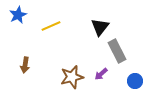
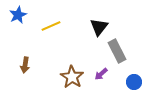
black triangle: moved 1 px left
brown star: rotated 25 degrees counterclockwise
blue circle: moved 1 px left, 1 px down
